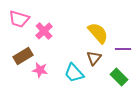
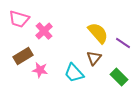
purple line: moved 6 px up; rotated 35 degrees clockwise
